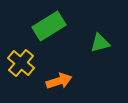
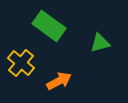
green rectangle: rotated 68 degrees clockwise
orange arrow: rotated 10 degrees counterclockwise
